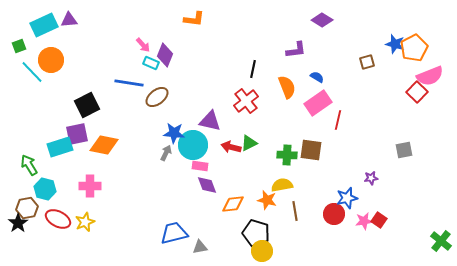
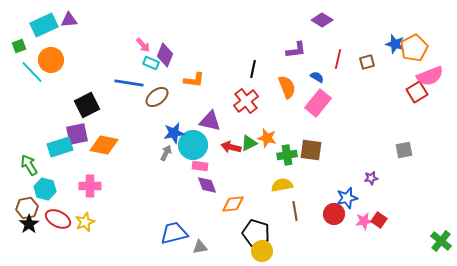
orange L-shape at (194, 19): moved 61 px down
red square at (417, 92): rotated 15 degrees clockwise
pink rectangle at (318, 103): rotated 16 degrees counterclockwise
red line at (338, 120): moved 61 px up
blue star at (174, 133): rotated 15 degrees counterclockwise
green cross at (287, 155): rotated 12 degrees counterclockwise
orange star at (267, 200): moved 62 px up
black star at (18, 223): moved 11 px right, 1 px down
